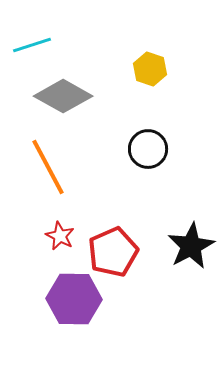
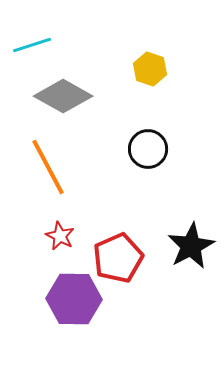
red pentagon: moved 5 px right, 6 px down
